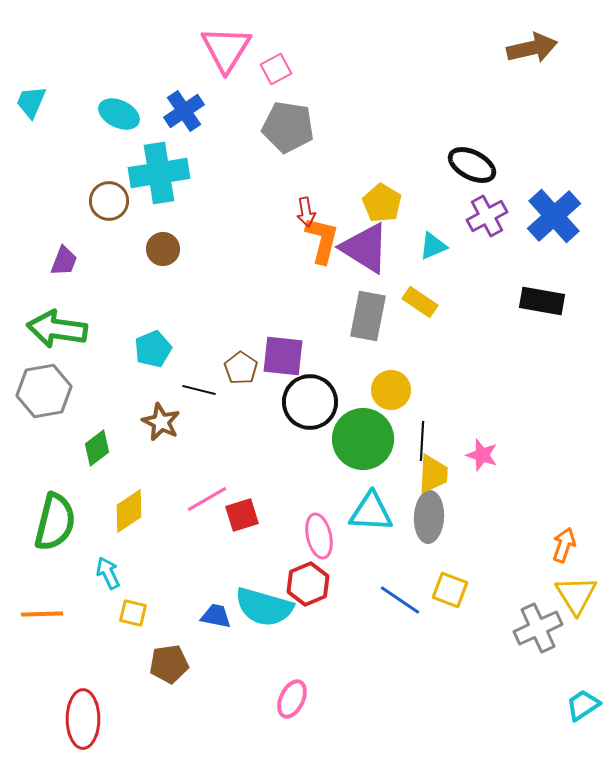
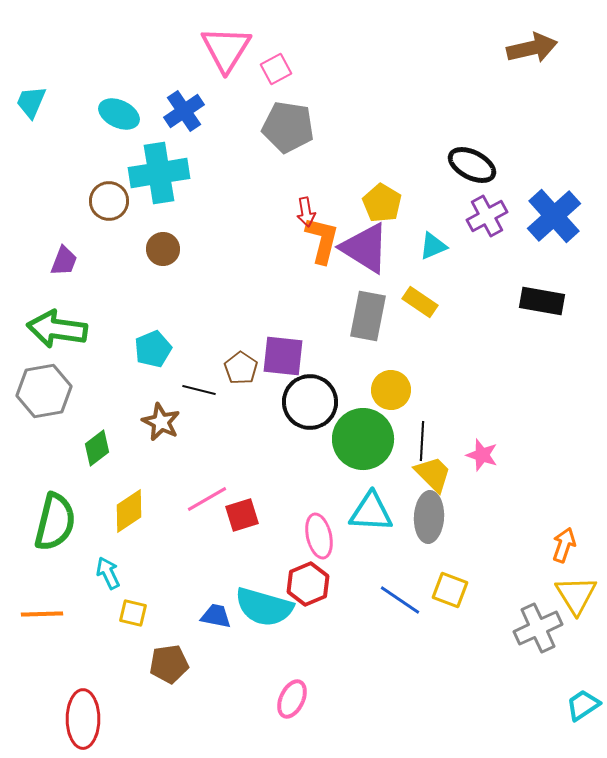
yellow trapezoid at (433, 474): rotated 48 degrees counterclockwise
